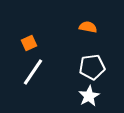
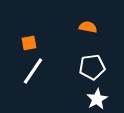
orange square: rotated 14 degrees clockwise
white line: moved 1 px up
white star: moved 8 px right, 3 px down
